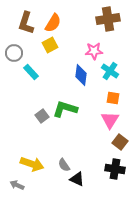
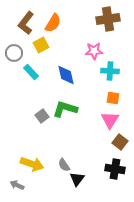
brown L-shape: rotated 20 degrees clockwise
yellow square: moved 9 px left
cyan cross: rotated 30 degrees counterclockwise
blue diamond: moved 15 px left; rotated 20 degrees counterclockwise
black triangle: rotated 42 degrees clockwise
